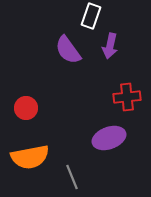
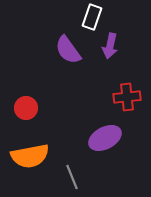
white rectangle: moved 1 px right, 1 px down
purple ellipse: moved 4 px left; rotated 8 degrees counterclockwise
orange semicircle: moved 1 px up
